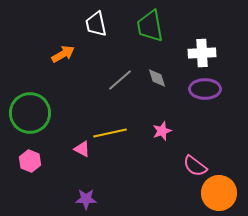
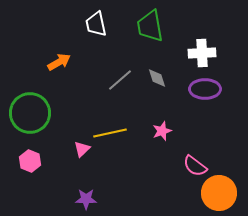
orange arrow: moved 4 px left, 8 px down
pink triangle: rotated 48 degrees clockwise
